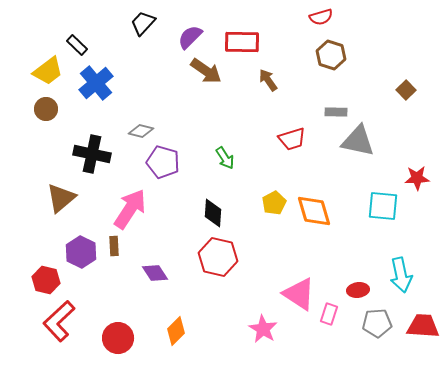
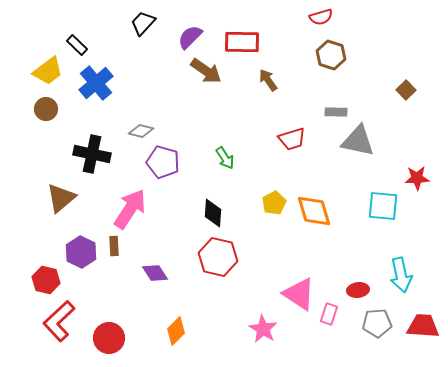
red circle at (118, 338): moved 9 px left
